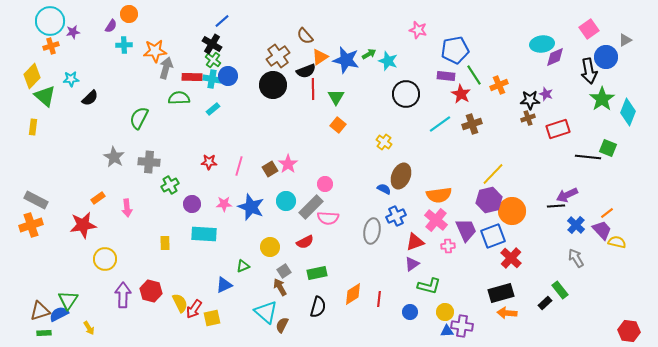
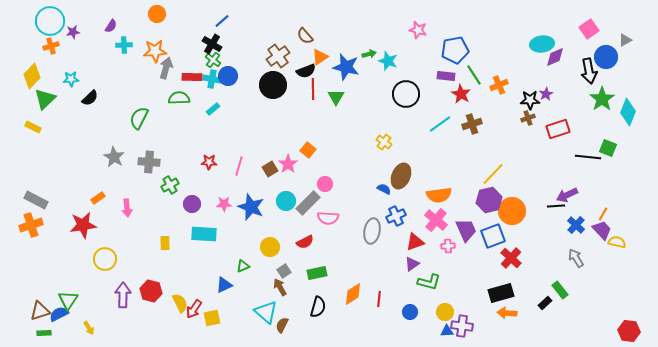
orange circle at (129, 14): moved 28 px right
green arrow at (369, 54): rotated 16 degrees clockwise
blue star at (346, 60): moved 7 px down
purple star at (546, 94): rotated 24 degrees clockwise
green triangle at (45, 96): moved 3 px down; rotated 35 degrees clockwise
orange square at (338, 125): moved 30 px left, 25 px down
yellow rectangle at (33, 127): rotated 70 degrees counterclockwise
gray rectangle at (311, 207): moved 3 px left, 4 px up
orange line at (607, 213): moved 4 px left, 1 px down; rotated 24 degrees counterclockwise
green L-shape at (429, 286): moved 4 px up
